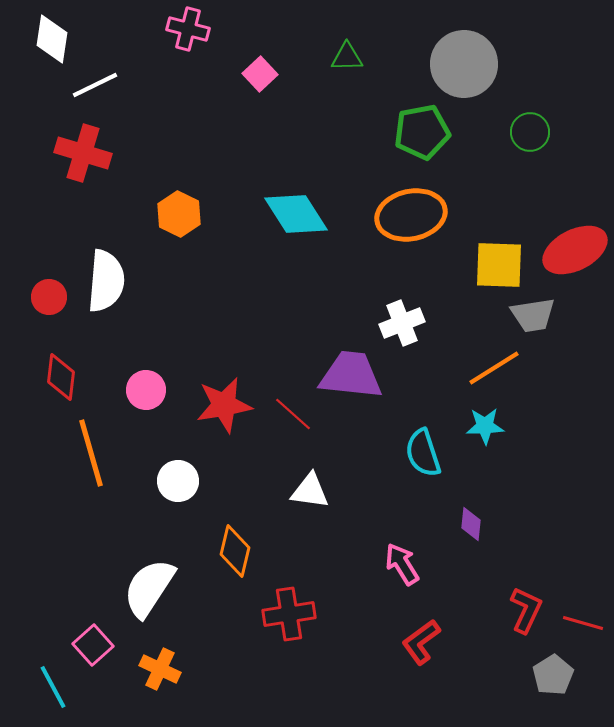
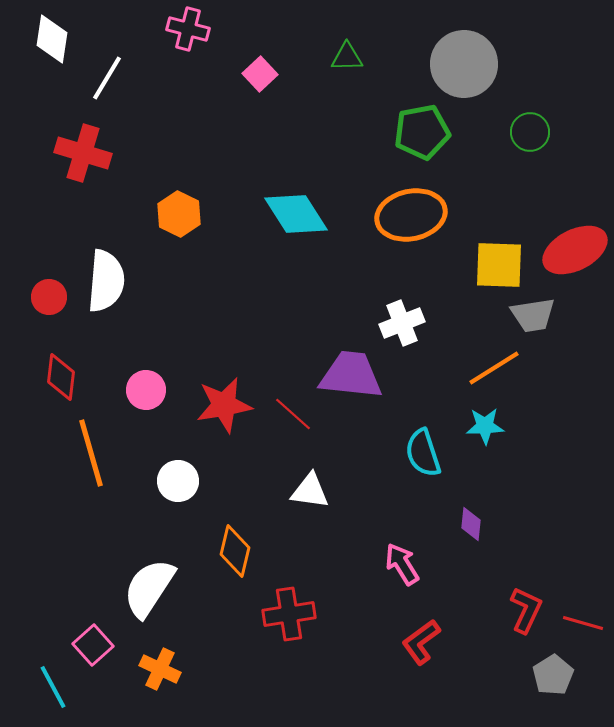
white line at (95, 85): moved 12 px right, 7 px up; rotated 33 degrees counterclockwise
